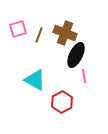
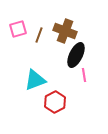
brown cross: moved 2 px up
pink line: moved 1 px up
cyan triangle: rotated 50 degrees counterclockwise
red hexagon: moved 7 px left
